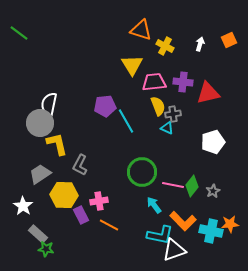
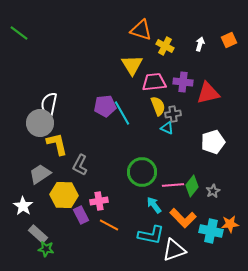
cyan line: moved 4 px left, 8 px up
pink line: rotated 15 degrees counterclockwise
orange L-shape: moved 3 px up
cyan L-shape: moved 9 px left
